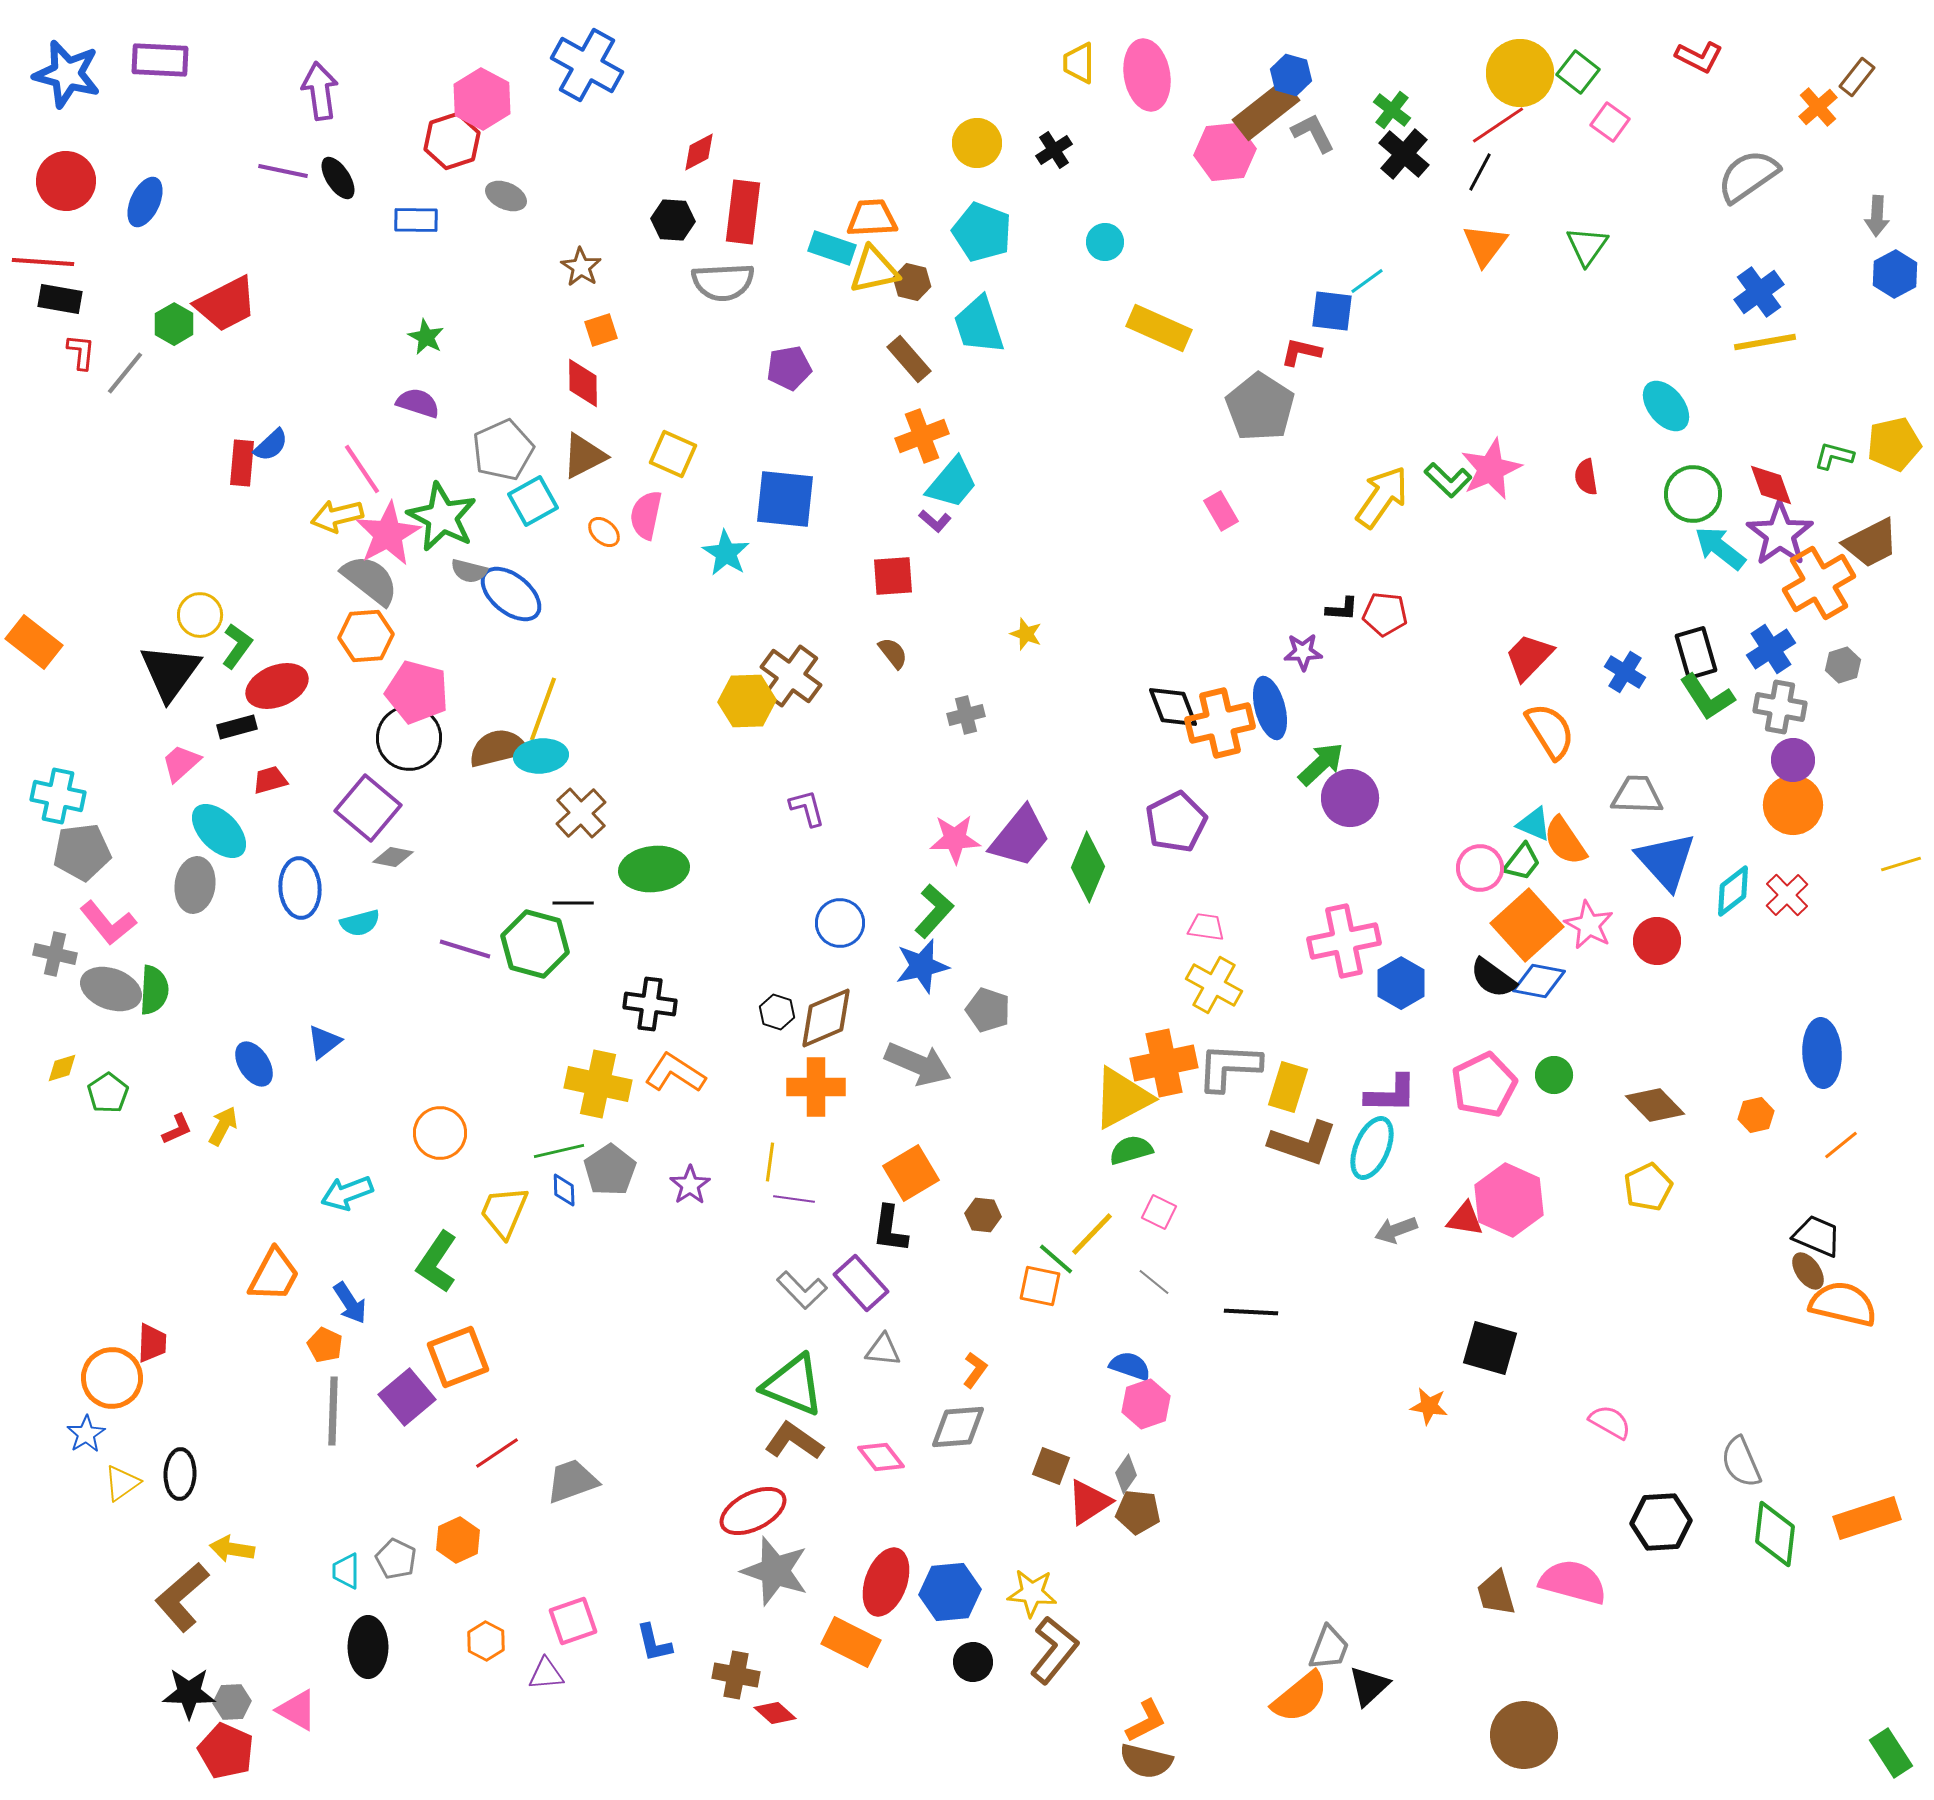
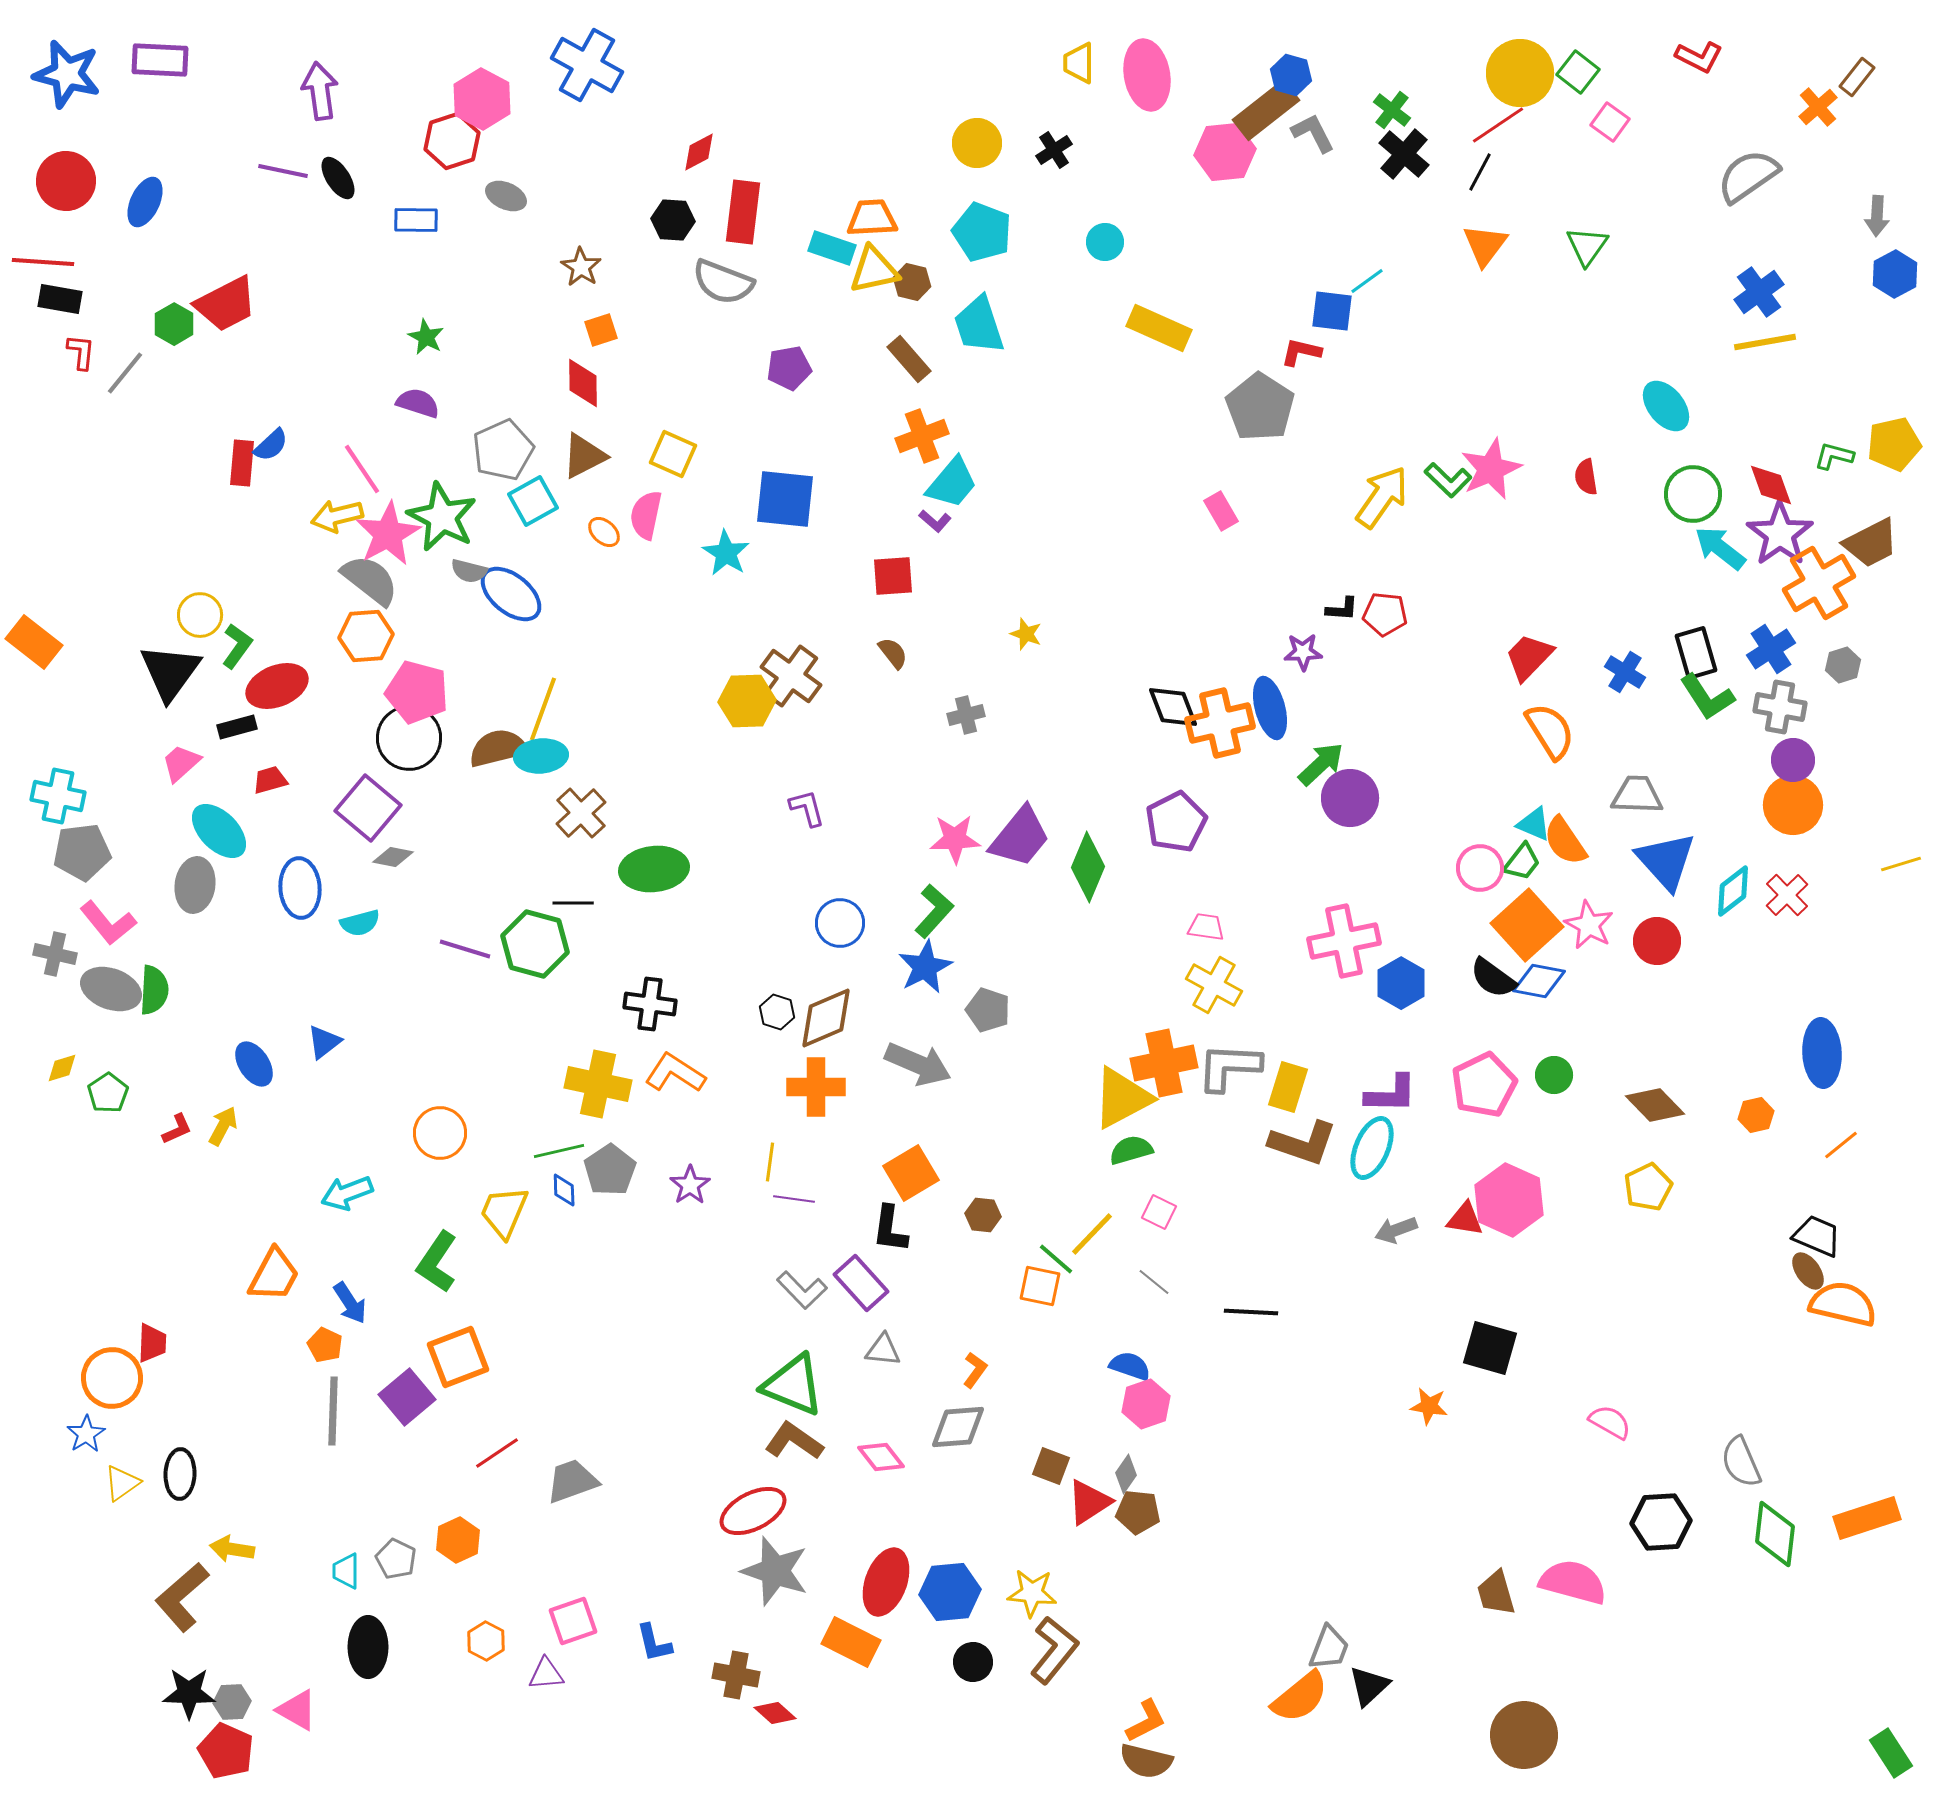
gray semicircle at (723, 282): rotated 24 degrees clockwise
blue star at (922, 966): moved 3 px right, 1 px down; rotated 14 degrees counterclockwise
